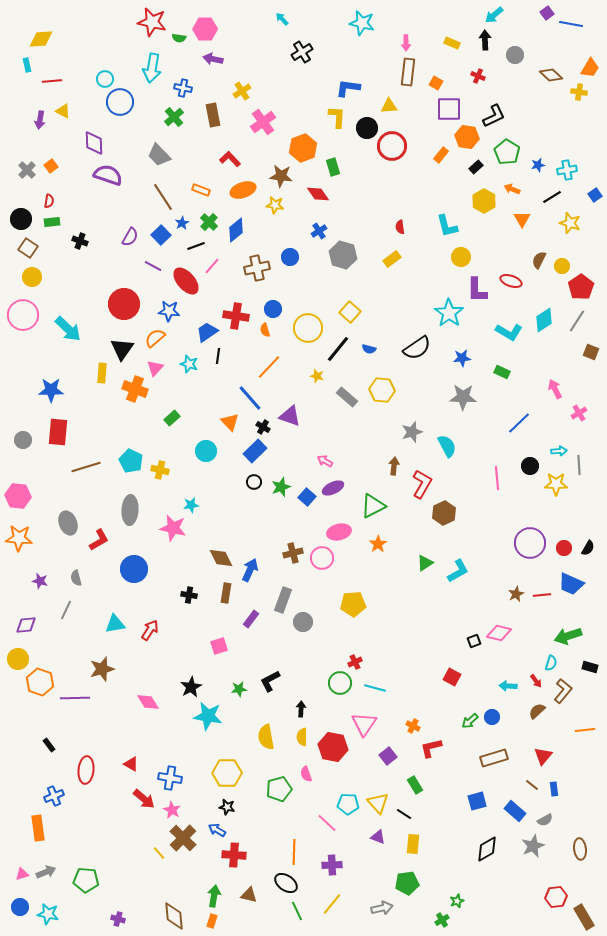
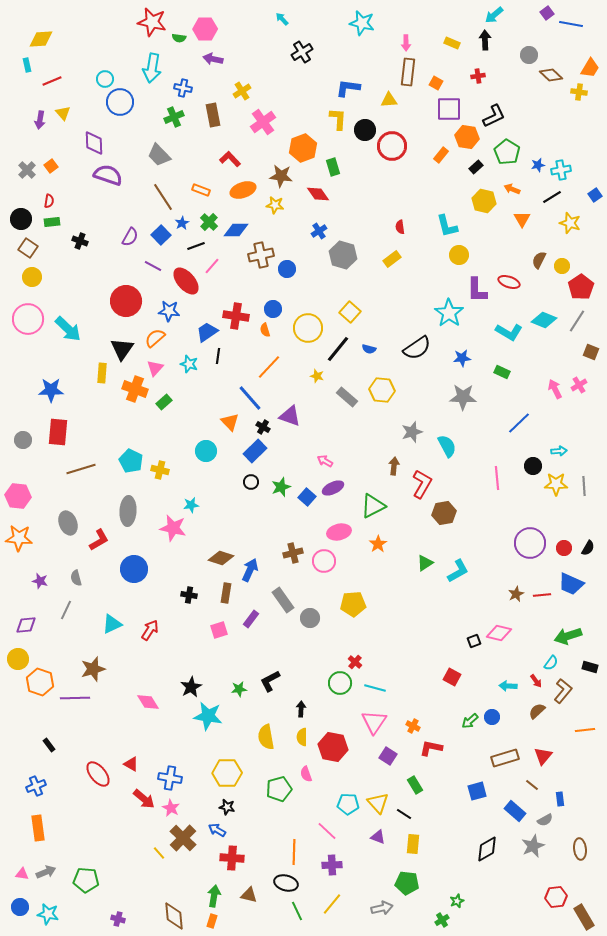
gray circle at (515, 55): moved 14 px right
red cross at (478, 76): rotated 32 degrees counterclockwise
red line at (52, 81): rotated 18 degrees counterclockwise
yellow triangle at (389, 106): moved 6 px up
yellow triangle at (63, 111): moved 2 px down; rotated 21 degrees clockwise
green cross at (174, 117): rotated 18 degrees clockwise
yellow L-shape at (337, 117): moved 1 px right, 2 px down
black circle at (367, 128): moved 2 px left, 2 px down
cyan cross at (567, 170): moved 6 px left
yellow hexagon at (484, 201): rotated 15 degrees counterclockwise
blue diamond at (236, 230): rotated 40 degrees clockwise
blue circle at (290, 257): moved 3 px left, 12 px down
yellow circle at (461, 257): moved 2 px left, 2 px up
brown cross at (257, 268): moved 4 px right, 13 px up
red ellipse at (511, 281): moved 2 px left, 1 px down
red circle at (124, 304): moved 2 px right, 3 px up
pink circle at (23, 315): moved 5 px right, 4 px down
cyan diamond at (544, 320): rotated 55 degrees clockwise
pink cross at (579, 413): moved 28 px up
green rectangle at (172, 418): moved 8 px left, 16 px up
gray line at (579, 465): moved 5 px right, 21 px down
black circle at (530, 466): moved 3 px right
brown line at (86, 467): moved 5 px left, 2 px down
black circle at (254, 482): moved 3 px left
gray ellipse at (130, 510): moved 2 px left, 1 px down
brown hexagon at (444, 513): rotated 15 degrees clockwise
brown diamond at (221, 558): rotated 45 degrees counterclockwise
pink circle at (322, 558): moved 2 px right, 3 px down
gray rectangle at (283, 600): rotated 55 degrees counterclockwise
gray circle at (303, 622): moved 7 px right, 4 px up
cyan triangle at (115, 624): moved 3 px left; rotated 15 degrees counterclockwise
pink square at (219, 646): moved 16 px up
red cross at (355, 662): rotated 24 degrees counterclockwise
cyan semicircle at (551, 663): rotated 21 degrees clockwise
brown star at (102, 669): moved 9 px left
pink triangle at (364, 724): moved 10 px right, 2 px up
red L-shape at (431, 748): rotated 25 degrees clockwise
purple square at (388, 756): rotated 18 degrees counterclockwise
brown rectangle at (494, 758): moved 11 px right
red ellipse at (86, 770): moved 12 px right, 4 px down; rotated 44 degrees counterclockwise
blue rectangle at (554, 789): moved 6 px right, 10 px down
blue cross at (54, 796): moved 18 px left, 10 px up
blue square at (477, 801): moved 10 px up
pink star at (172, 810): moved 1 px left, 2 px up
pink line at (327, 823): moved 8 px down
red cross at (234, 855): moved 2 px left, 3 px down
pink triangle at (22, 874): rotated 24 degrees clockwise
black ellipse at (286, 883): rotated 20 degrees counterclockwise
green pentagon at (407, 883): rotated 15 degrees clockwise
